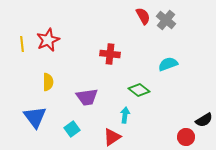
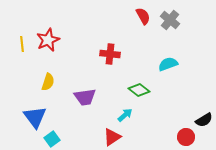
gray cross: moved 4 px right
yellow semicircle: rotated 18 degrees clockwise
purple trapezoid: moved 2 px left
cyan arrow: rotated 42 degrees clockwise
cyan square: moved 20 px left, 10 px down
